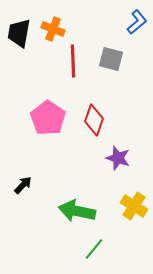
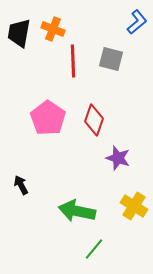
black arrow: moved 2 px left; rotated 72 degrees counterclockwise
